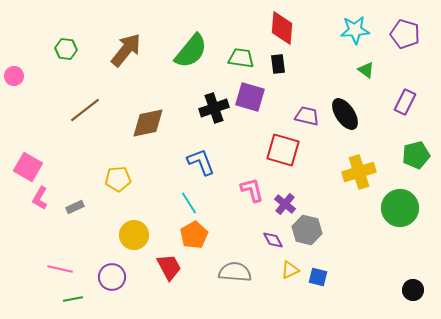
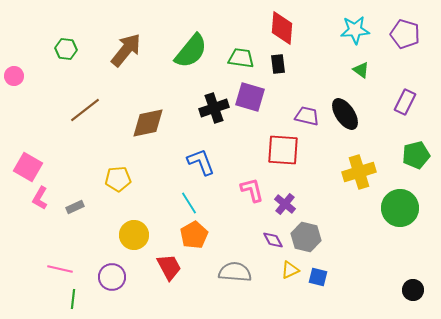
green triangle at (366, 70): moved 5 px left
red square at (283, 150): rotated 12 degrees counterclockwise
gray hexagon at (307, 230): moved 1 px left, 7 px down
green line at (73, 299): rotated 72 degrees counterclockwise
